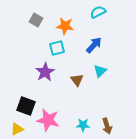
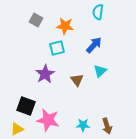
cyan semicircle: rotated 56 degrees counterclockwise
purple star: moved 2 px down
